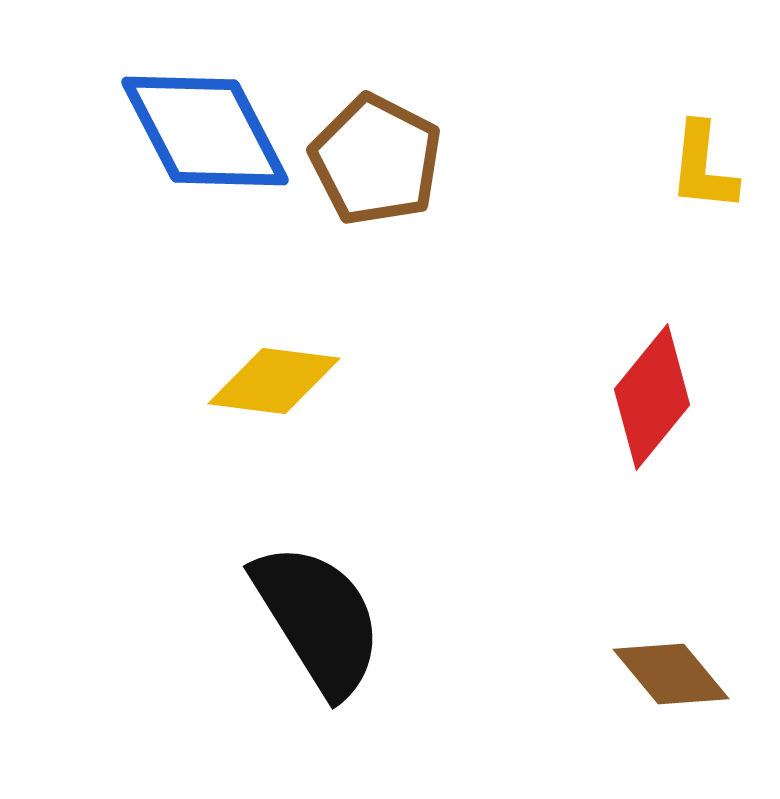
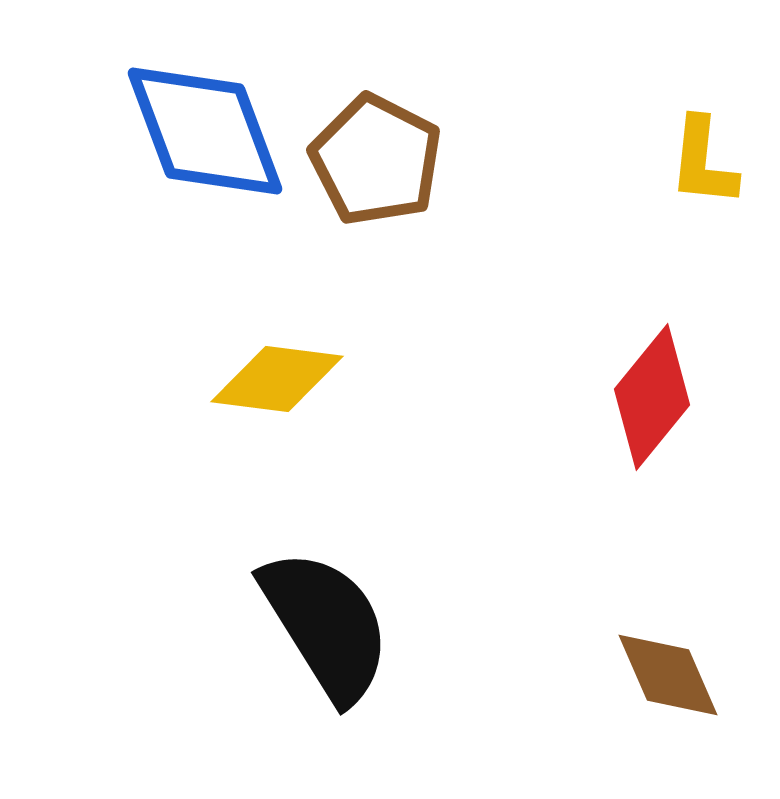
blue diamond: rotated 7 degrees clockwise
yellow L-shape: moved 5 px up
yellow diamond: moved 3 px right, 2 px up
black semicircle: moved 8 px right, 6 px down
brown diamond: moved 3 px left, 1 px down; rotated 16 degrees clockwise
